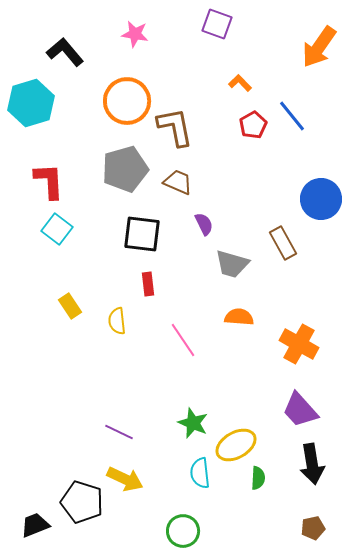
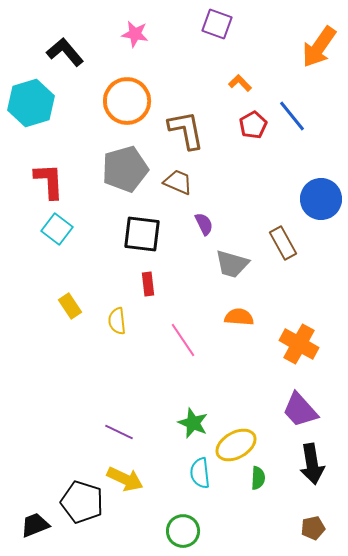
brown L-shape: moved 11 px right, 3 px down
